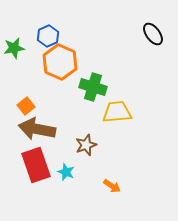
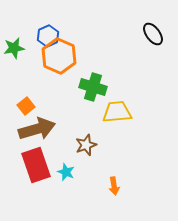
orange hexagon: moved 1 px left, 6 px up
brown arrow: rotated 153 degrees clockwise
orange arrow: moved 2 px right; rotated 48 degrees clockwise
